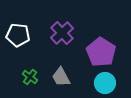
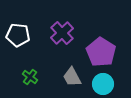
gray trapezoid: moved 11 px right
cyan circle: moved 2 px left, 1 px down
